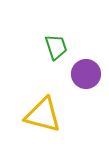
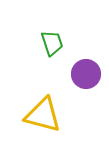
green trapezoid: moved 4 px left, 4 px up
